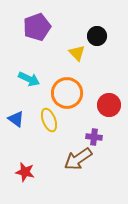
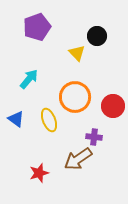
cyan arrow: rotated 75 degrees counterclockwise
orange circle: moved 8 px right, 4 px down
red circle: moved 4 px right, 1 px down
red star: moved 14 px right, 1 px down; rotated 30 degrees counterclockwise
